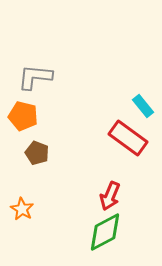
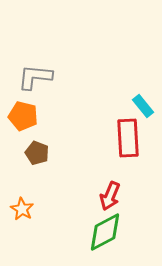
red rectangle: rotated 51 degrees clockwise
